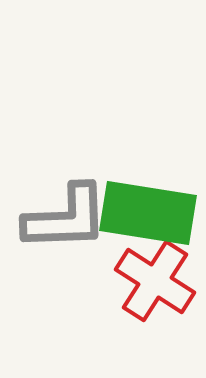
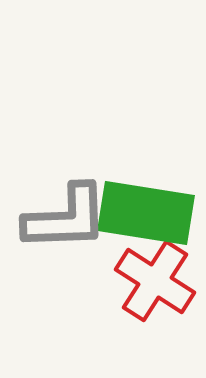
green rectangle: moved 2 px left
